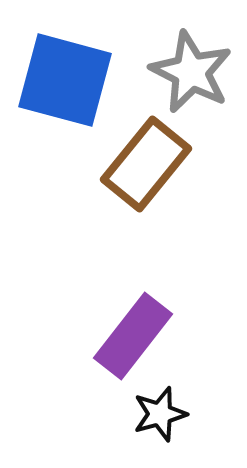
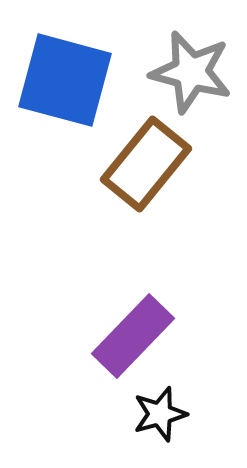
gray star: rotated 12 degrees counterclockwise
purple rectangle: rotated 6 degrees clockwise
